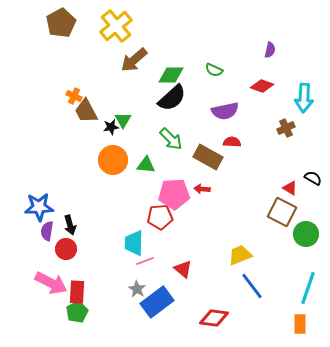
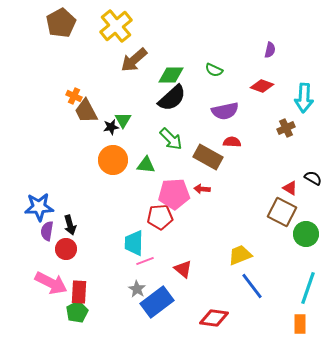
red rectangle at (77, 292): moved 2 px right
